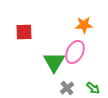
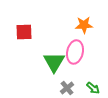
pink ellipse: rotated 15 degrees counterclockwise
